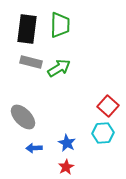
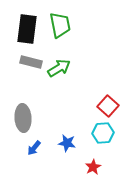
green trapezoid: rotated 12 degrees counterclockwise
gray ellipse: moved 1 px down; rotated 40 degrees clockwise
blue star: rotated 18 degrees counterclockwise
blue arrow: rotated 49 degrees counterclockwise
red star: moved 27 px right
